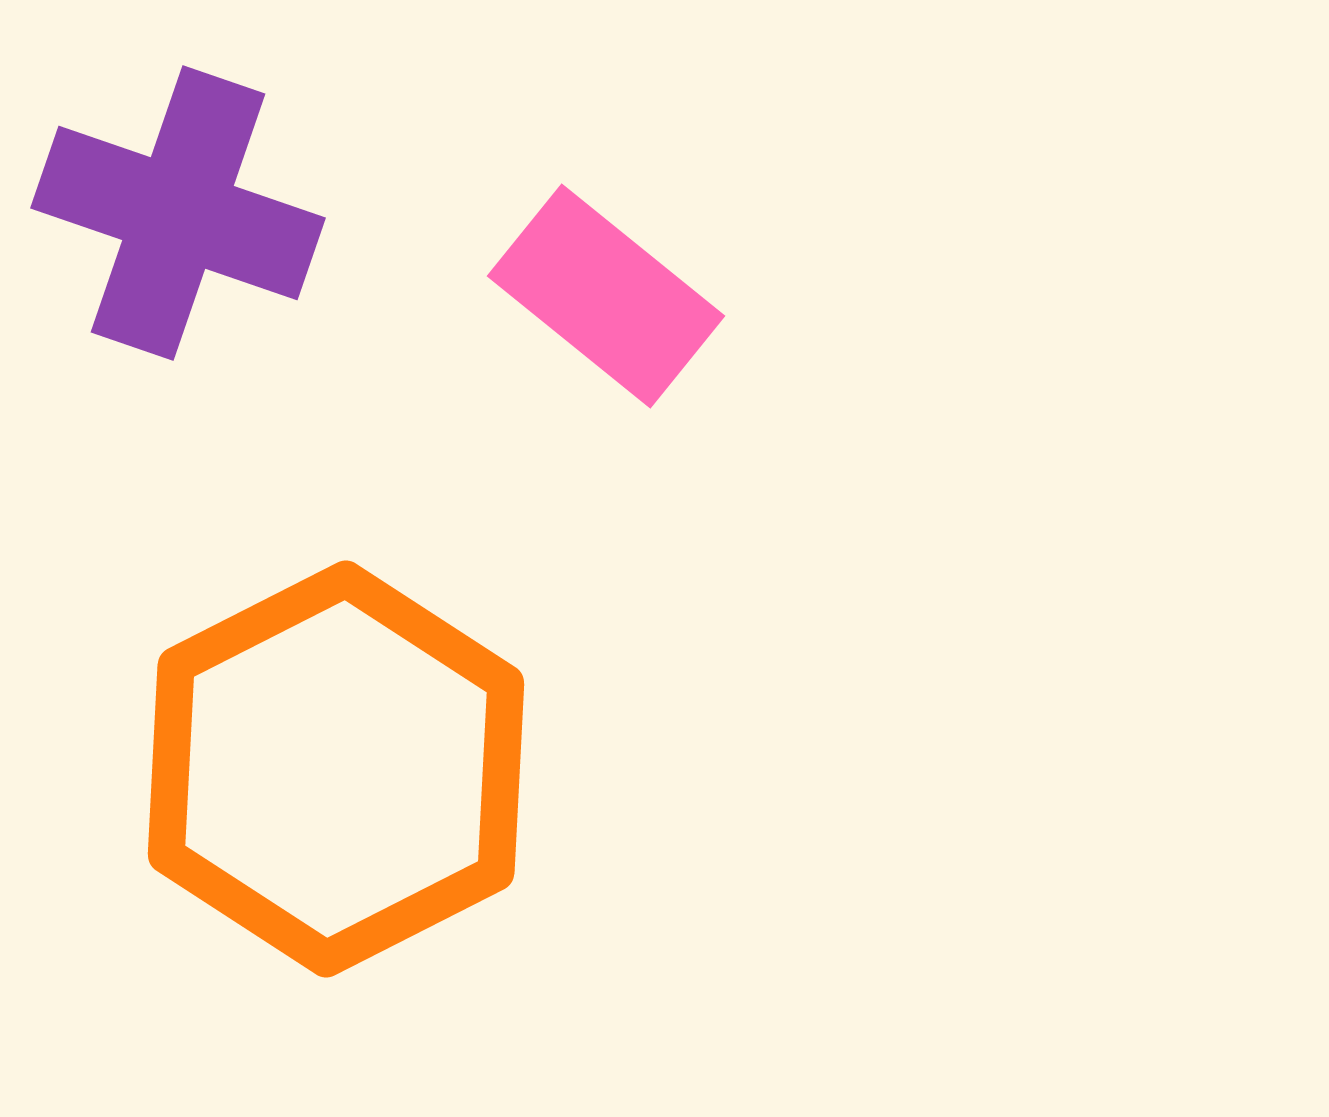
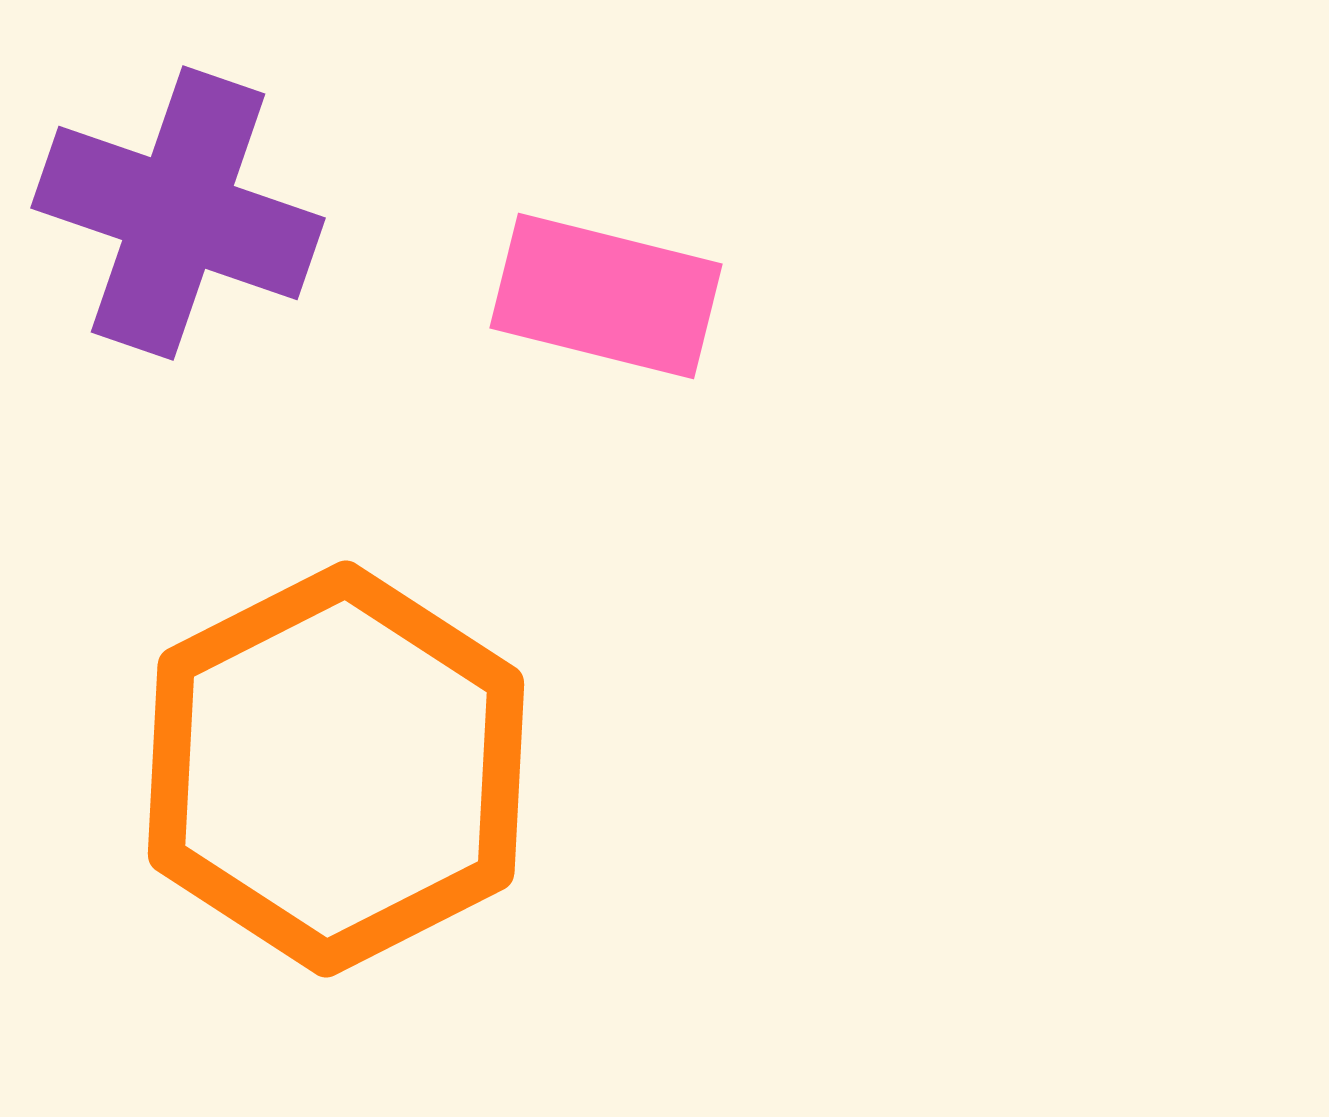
pink rectangle: rotated 25 degrees counterclockwise
